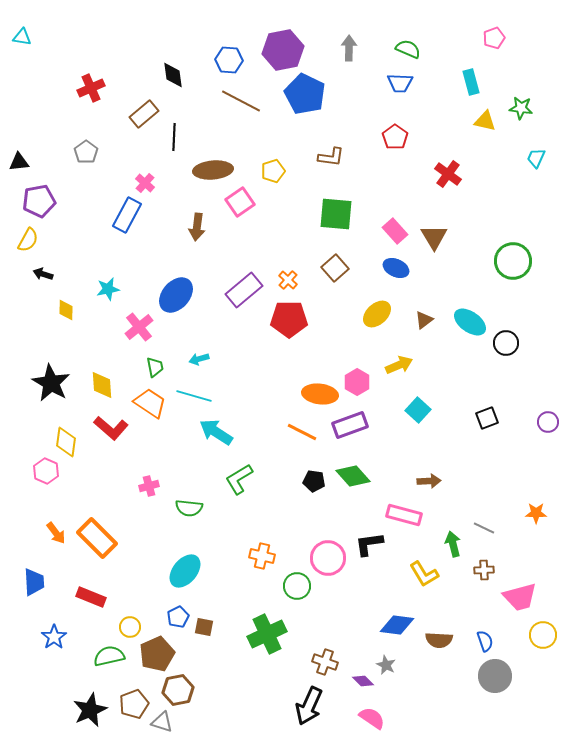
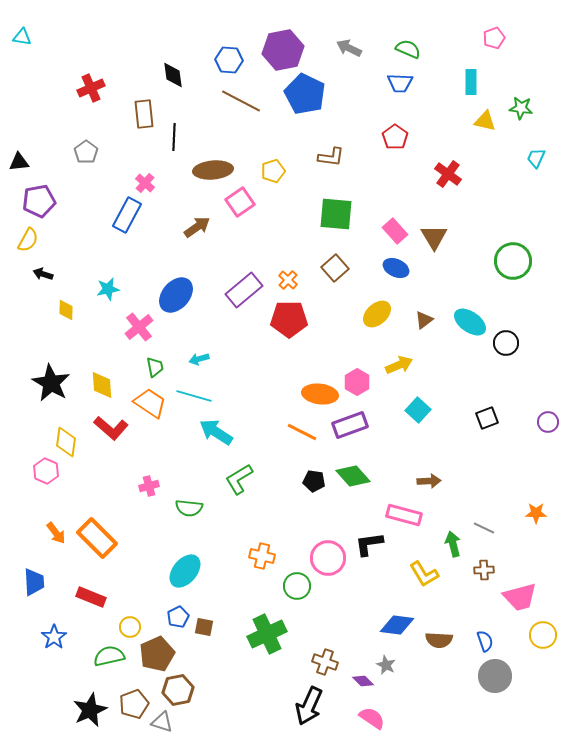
gray arrow at (349, 48): rotated 65 degrees counterclockwise
cyan rectangle at (471, 82): rotated 15 degrees clockwise
brown rectangle at (144, 114): rotated 56 degrees counterclockwise
brown arrow at (197, 227): rotated 132 degrees counterclockwise
